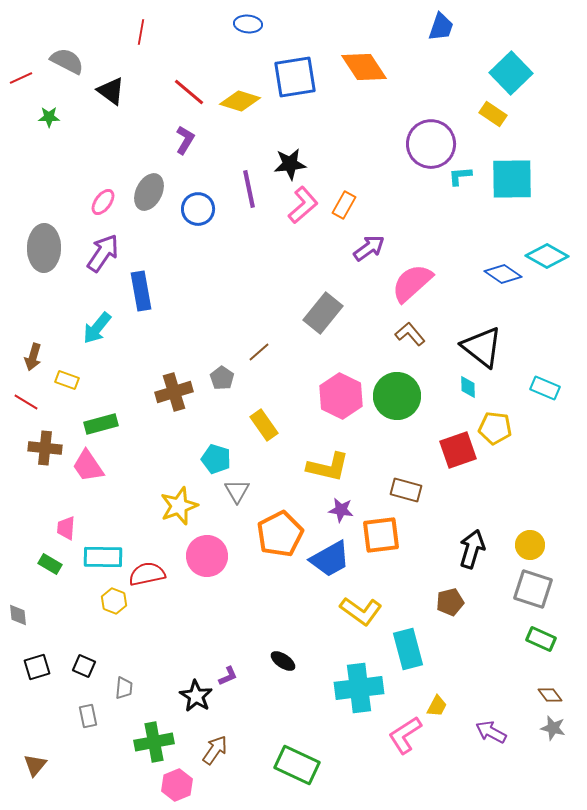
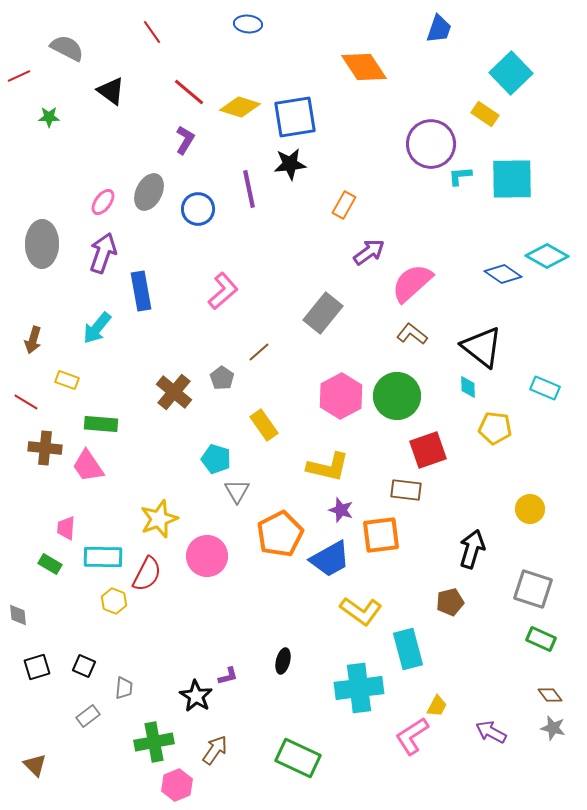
blue trapezoid at (441, 27): moved 2 px left, 2 px down
red line at (141, 32): moved 11 px right; rotated 45 degrees counterclockwise
gray semicircle at (67, 61): moved 13 px up
blue square at (295, 77): moved 40 px down
red line at (21, 78): moved 2 px left, 2 px up
yellow diamond at (240, 101): moved 6 px down
yellow rectangle at (493, 114): moved 8 px left
pink L-shape at (303, 205): moved 80 px left, 86 px down
gray ellipse at (44, 248): moved 2 px left, 4 px up
purple arrow at (369, 248): moved 4 px down
purple arrow at (103, 253): rotated 15 degrees counterclockwise
brown L-shape at (410, 334): moved 2 px right; rotated 12 degrees counterclockwise
brown arrow at (33, 357): moved 17 px up
brown cross at (174, 392): rotated 33 degrees counterclockwise
pink hexagon at (341, 396): rotated 6 degrees clockwise
green rectangle at (101, 424): rotated 20 degrees clockwise
red square at (458, 450): moved 30 px left
brown rectangle at (406, 490): rotated 8 degrees counterclockwise
yellow star at (179, 506): moved 20 px left, 13 px down
purple star at (341, 510): rotated 10 degrees clockwise
yellow circle at (530, 545): moved 36 px up
red semicircle at (147, 574): rotated 129 degrees clockwise
black ellipse at (283, 661): rotated 70 degrees clockwise
purple L-shape at (228, 676): rotated 10 degrees clockwise
gray rectangle at (88, 716): rotated 65 degrees clockwise
pink L-shape at (405, 735): moved 7 px right, 1 px down
brown triangle at (35, 765): rotated 25 degrees counterclockwise
green rectangle at (297, 765): moved 1 px right, 7 px up
